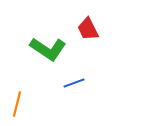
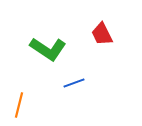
red trapezoid: moved 14 px right, 5 px down
orange line: moved 2 px right, 1 px down
